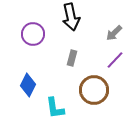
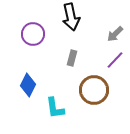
gray arrow: moved 1 px right, 1 px down
